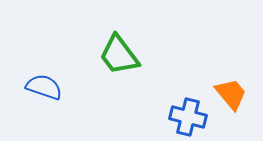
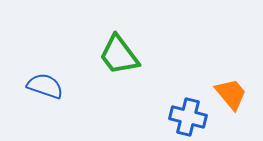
blue semicircle: moved 1 px right, 1 px up
